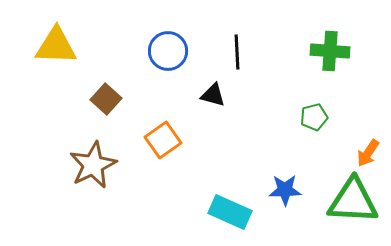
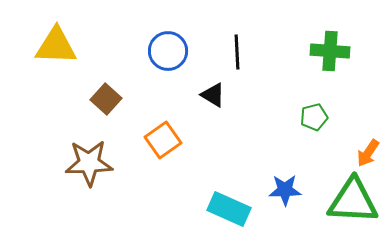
black triangle: rotated 16 degrees clockwise
brown star: moved 4 px left, 2 px up; rotated 24 degrees clockwise
cyan rectangle: moved 1 px left, 3 px up
